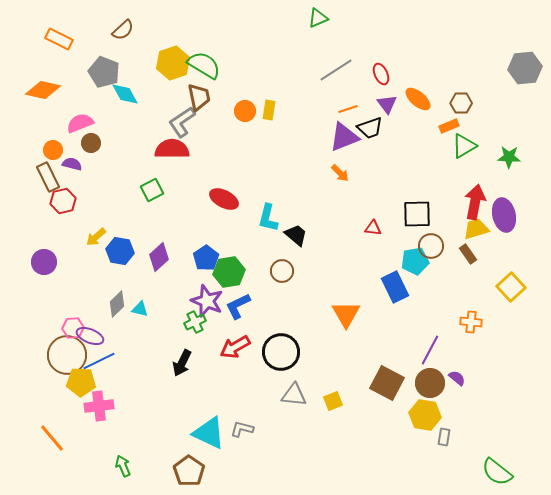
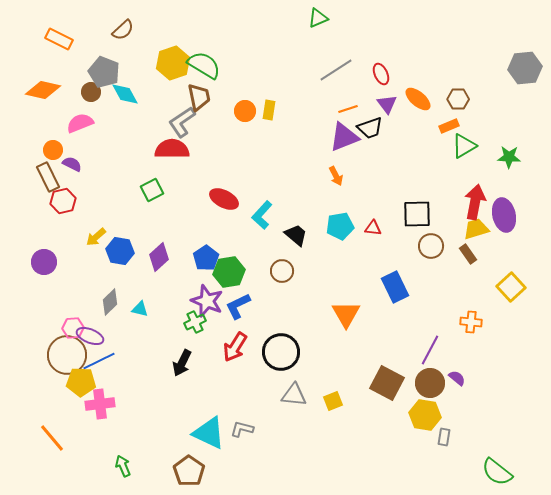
brown hexagon at (461, 103): moved 3 px left, 4 px up
brown circle at (91, 143): moved 51 px up
purple semicircle at (72, 164): rotated 12 degrees clockwise
orange arrow at (340, 173): moved 4 px left, 3 px down; rotated 18 degrees clockwise
cyan L-shape at (268, 218): moved 6 px left, 3 px up; rotated 28 degrees clockwise
cyan pentagon at (415, 261): moved 75 px left, 35 px up
gray diamond at (117, 304): moved 7 px left, 2 px up
red arrow at (235, 347): rotated 28 degrees counterclockwise
pink cross at (99, 406): moved 1 px right, 2 px up
